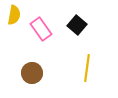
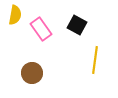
yellow semicircle: moved 1 px right
black square: rotated 12 degrees counterclockwise
yellow line: moved 8 px right, 8 px up
